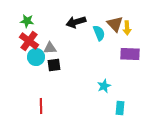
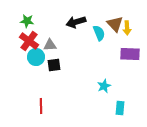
gray triangle: moved 3 px up
